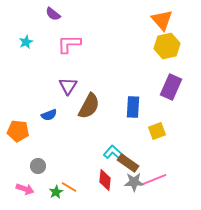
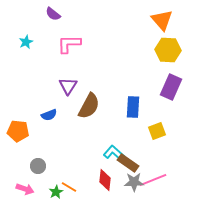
yellow hexagon: moved 1 px right, 4 px down; rotated 15 degrees clockwise
